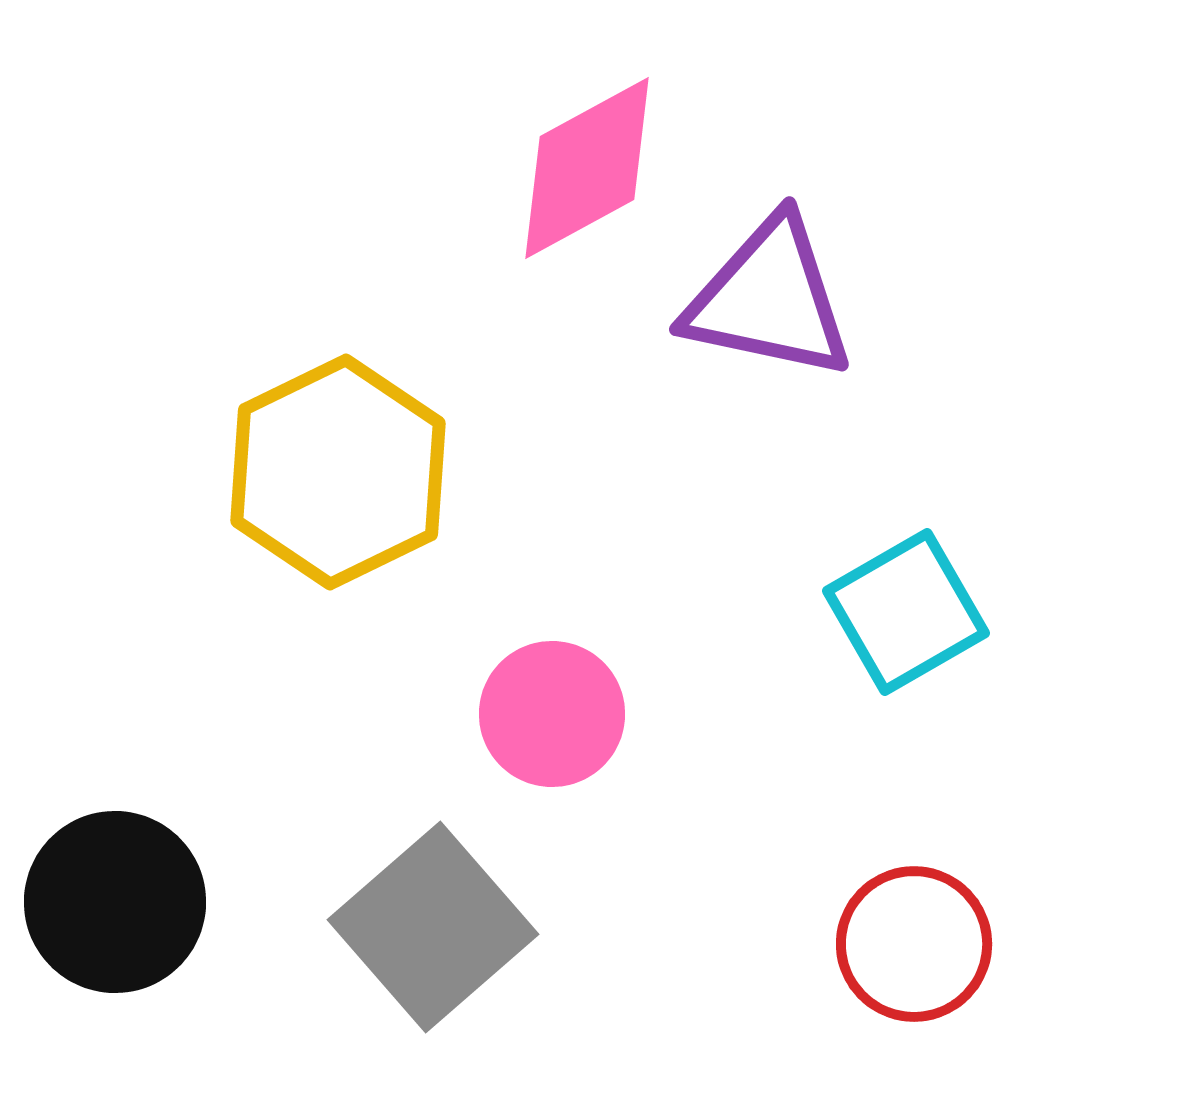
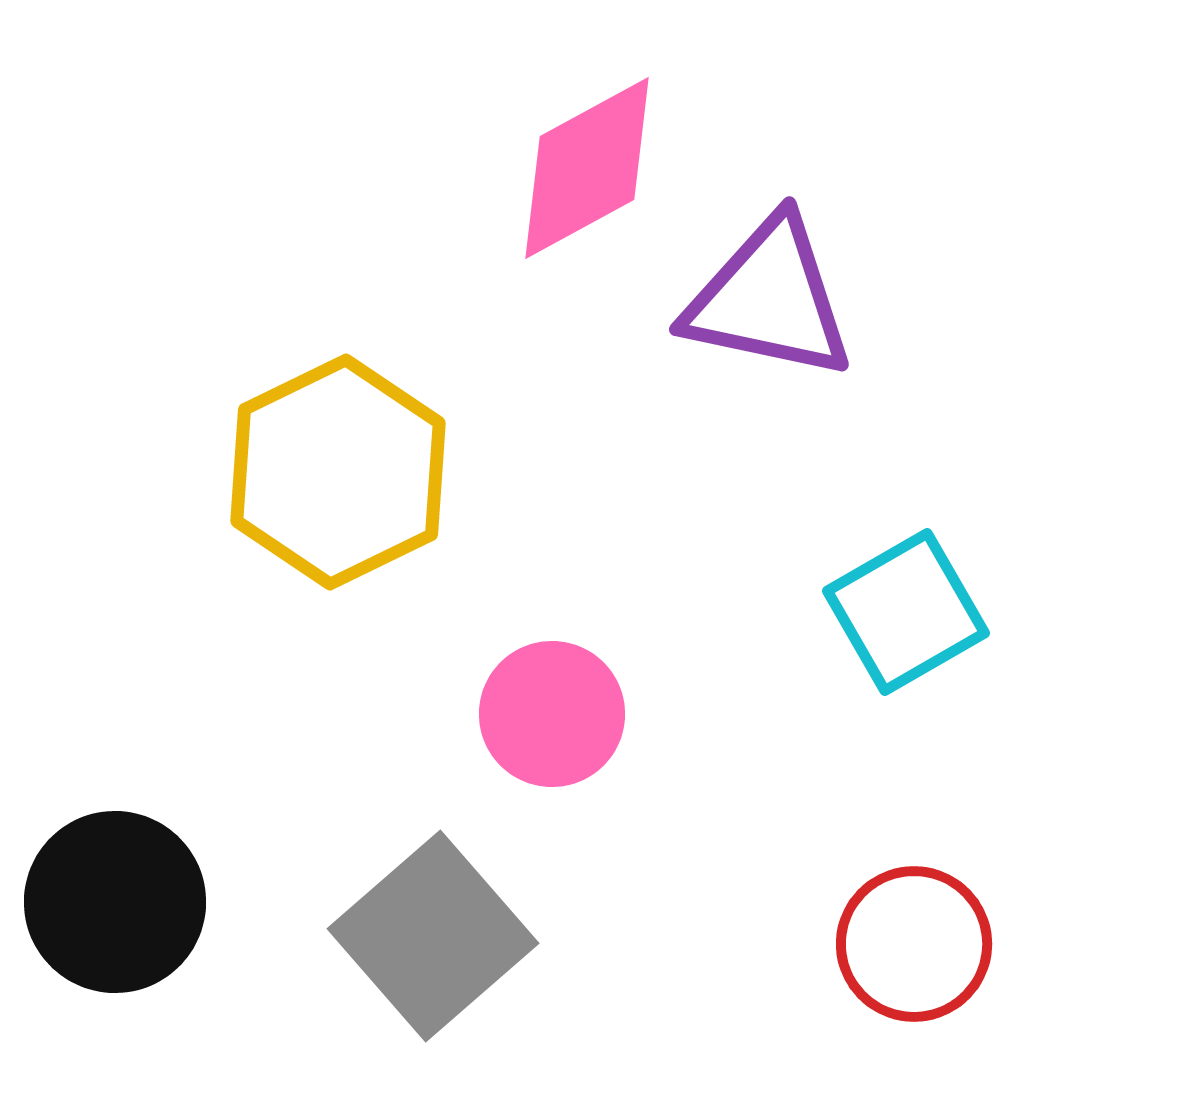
gray square: moved 9 px down
